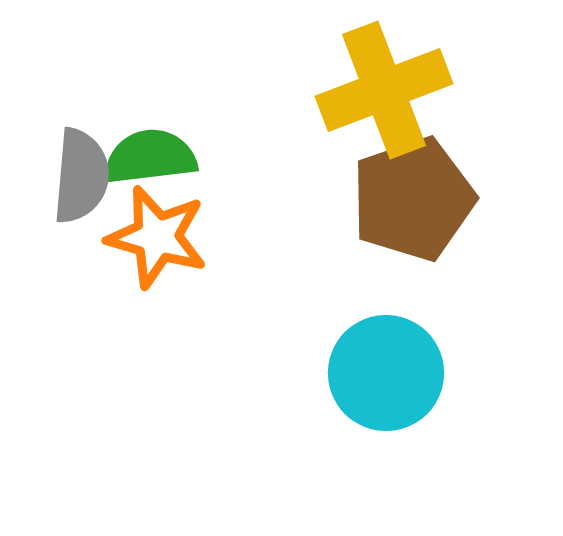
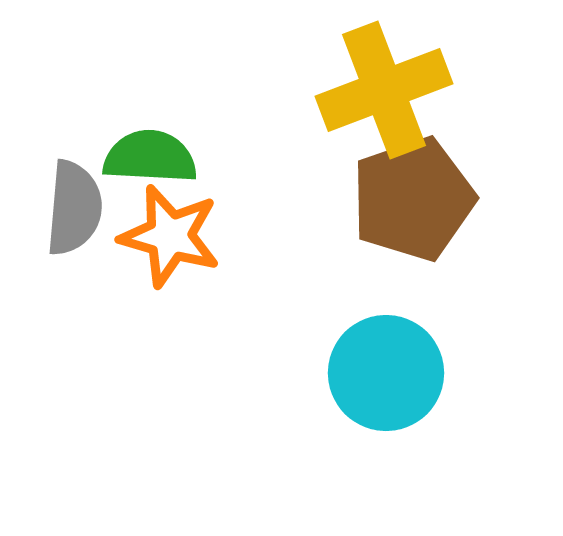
green semicircle: rotated 10 degrees clockwise
gray semicircle: moved 7 px left, 32 px down
orange star: moved 13 px right, 1 px up
